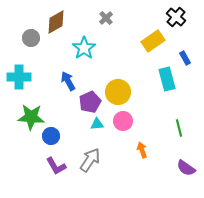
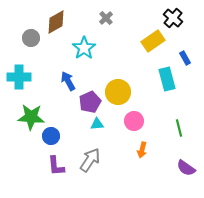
black cross: moved 3 px left, 1 px down
pink circle: moved 11 px right
orange arrow: rotated 147 degrees counterclockwise
purple L-shape: rotated 25 degrees clockwise
